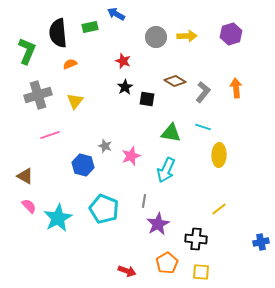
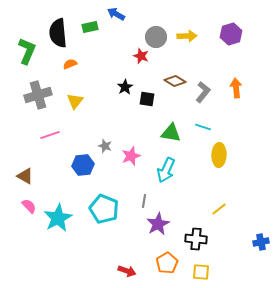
red star: moved 18 px right, 5 px up
blue hexagon: rotated 20 degrees counterclockwise
